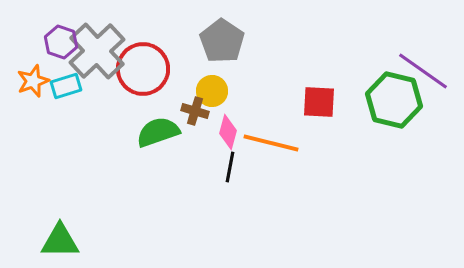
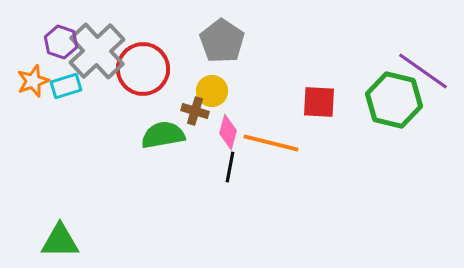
green semicircle: moved 5 px right, 3 px down; rotated 9 degrees clockwise
